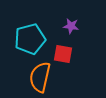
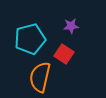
purple star: rotated 14 degrees counterclockwise
red square: moved 1 px right; rotated 24 degrees clockwise
